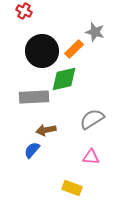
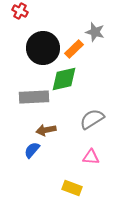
red cross: moved 4 px left
black circle: moved 1 px right, 3 px up
